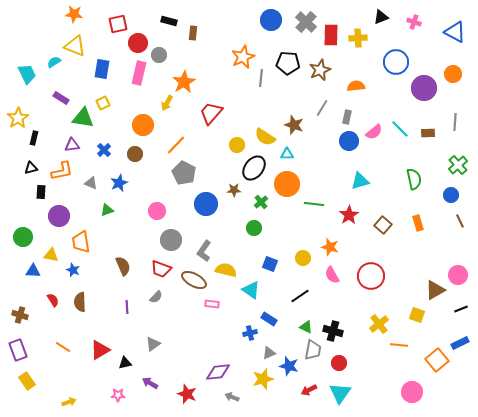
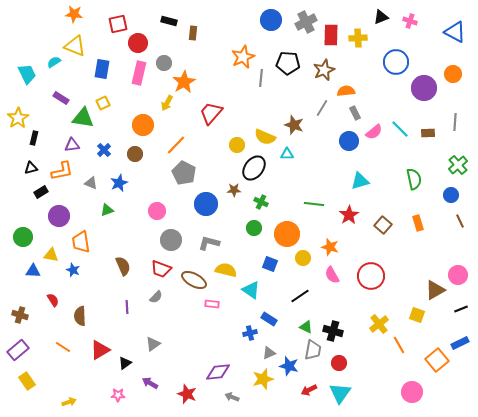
gray cross at (306, 22): rotated 20 degrees clockwise
pink cross at (414, 22): moved 4 px left, 1 px up
gray circle at (159, 55): moved 5 px right, 8 px down
brown star at (320, 70): moved 4 px right
orange semicircle at (356, 86): moved 10 px left, 5 px down
gray rectangle at (347, 117): moved 8 px right, 4 px up; rotated 40 degrees counterclockwise
yellow semicircle at (265, 137): rotated 10 degrees counterclockwise
orange circle at (287, 184): moved 50 px down
black rectangle at (41, 192): rotated 56 degrees clockwise
green cross at (261, 202): rotated 24 degrees counterclockwise
gray L-shape at (204, 251): moved 5 px right, 8 px up; rotated 70 degrees clockwise
brown semicircle at (80, 302): moved 14 px down
orange line at (399, 345): rotated 54 degrees clockwise
purple rectangle at (18, 350): rotated 70 degrees clockwise
black triangle at (125, 363): rotated 24 degrees counterclockwise
